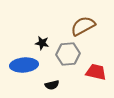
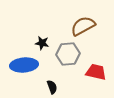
black semicircle: moved 2 px down; rotated 96 degrees counterclockwise
